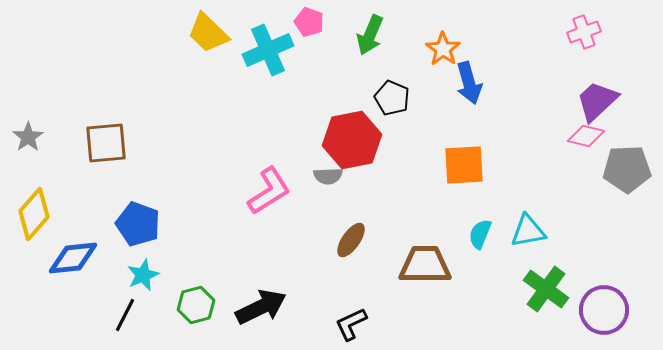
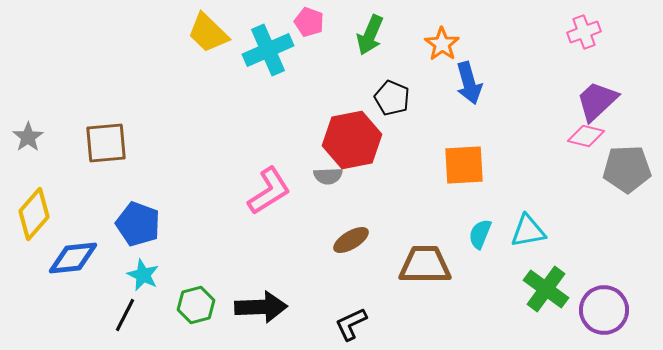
orange star: moved 1 px left, 5 px up
brown ellipse: rotated 24 degrees clockwise
cyan star: rotated 24 degrees counterclockwise
black arrow: rotated 24 degrees clockwise
